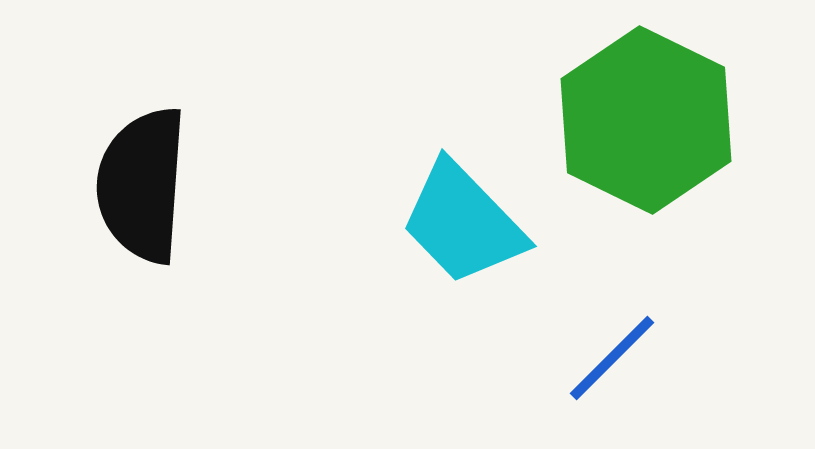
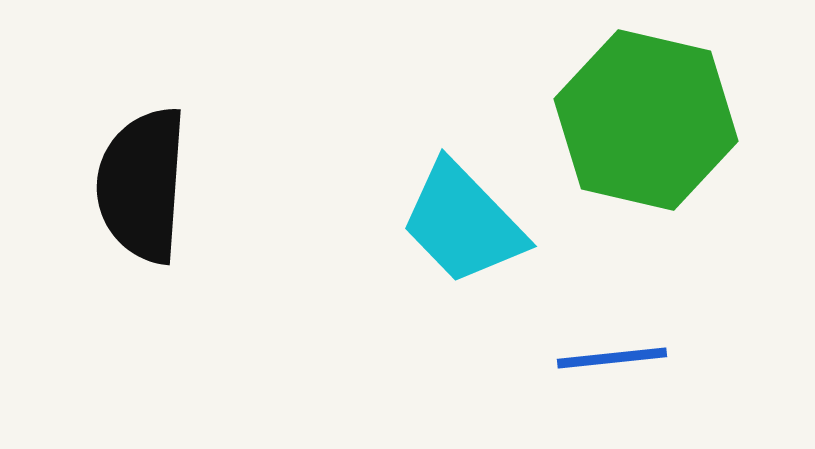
green hexagon: rotated 13 degrees counterclockwise
blue line: rotated 39 degrees clockwise
